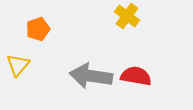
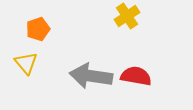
yellow cross: rotated 20 degrees clockwise
yellow triangle: moved 8 px right, 2 px up; rotated 20 degrees counterclockwise
